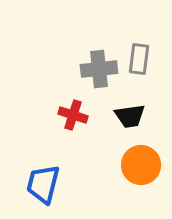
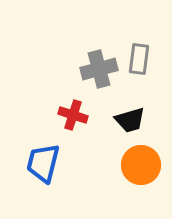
gray cross: rotated 9 degrees counterclockwise
black trapezoid: moved 4 px down; rotated 8 degrees counterclockwise
blue trapezoid: moved 21 px up
